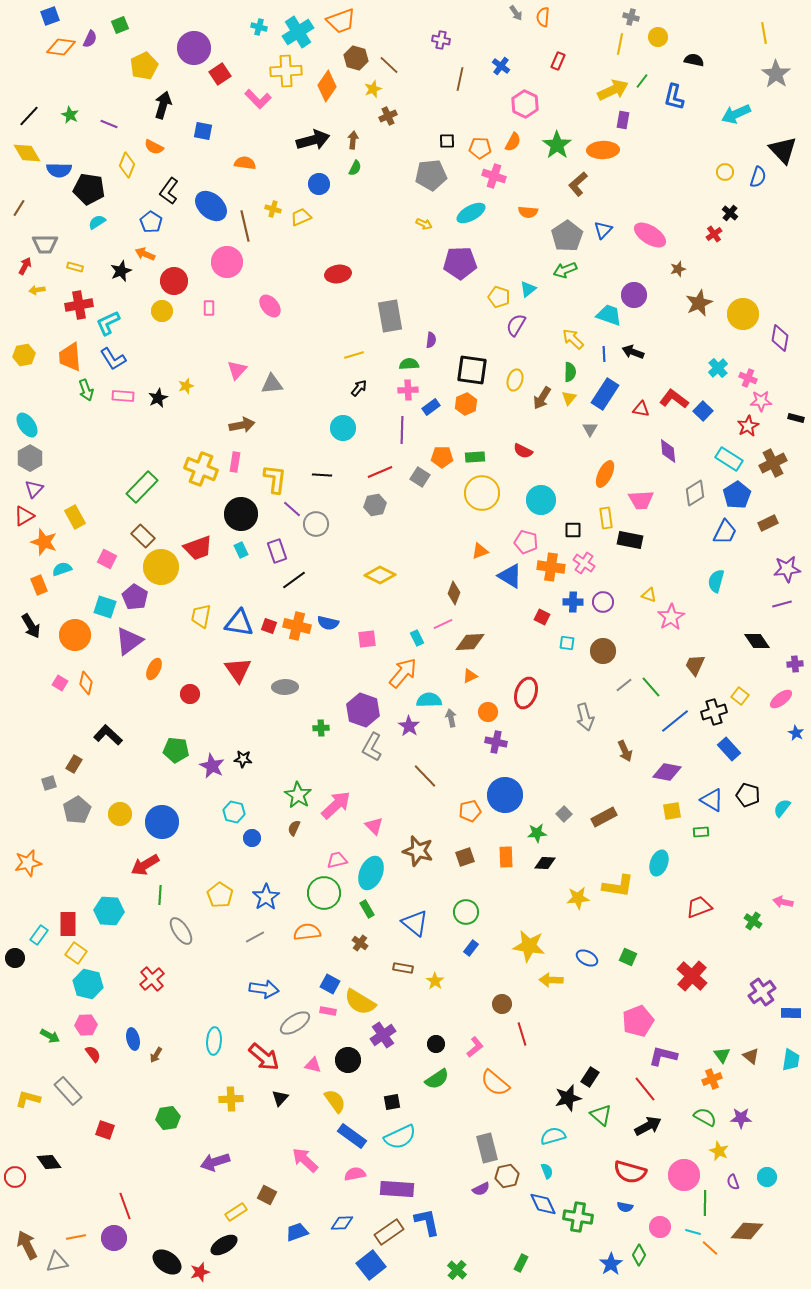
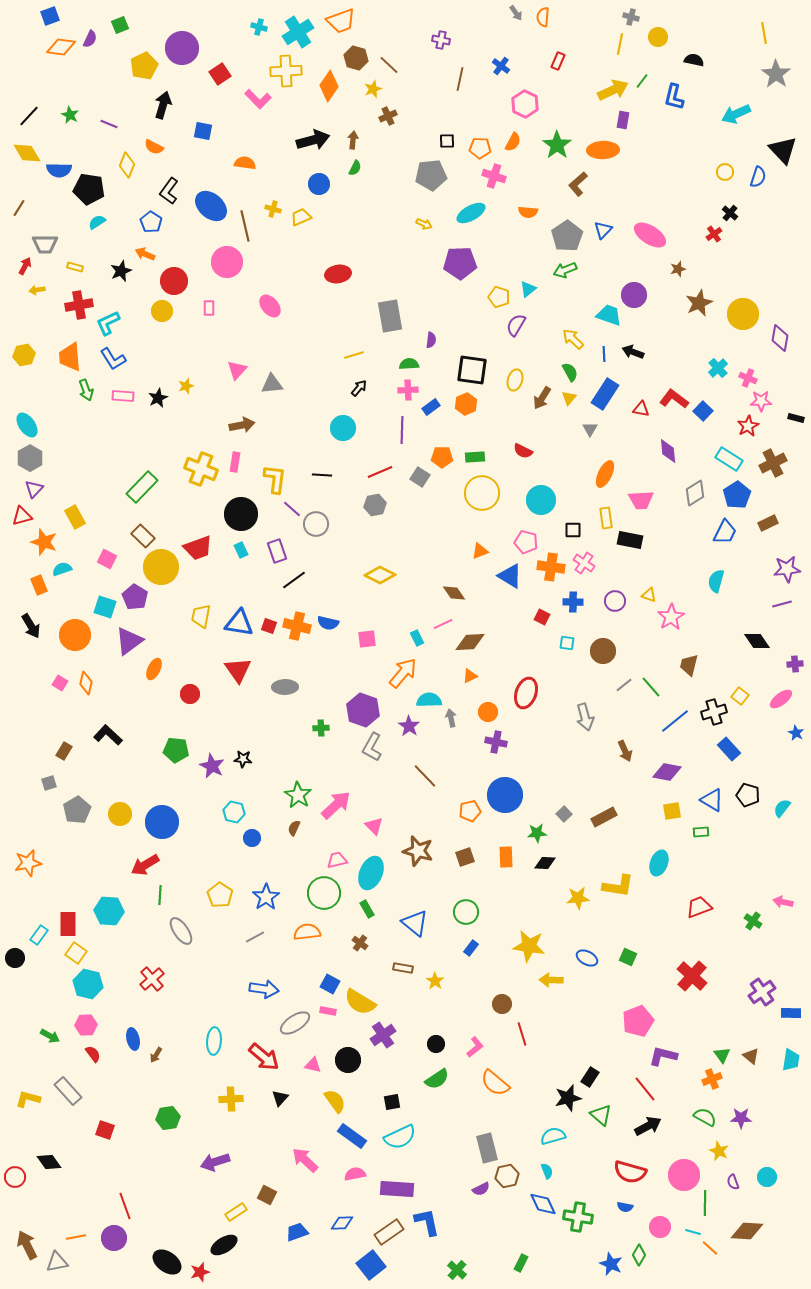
purple circle at (194, 48): moved 12 px left
orange diamond at (327, 86): moved 2 px right
green semicircle at (570, 372): rotated 30 degrees counterclockwise
red triangle at (24, 516): moved 2 px left; rotated 15 degrees clockwise
brown diamond at (454, 593): rotated 55 degrees counterclockwise
purple circle at (603, 602): moved 12 px right, 1 px up
brown trapezoid at (695, 665): moved 6 px left; rotated 10 degrees counterclockwise
brown rectangle at (74, 764): moved 10 px left, 13 px up
blue star at (611, 1264): rotated 15 degrees counterclockwise
